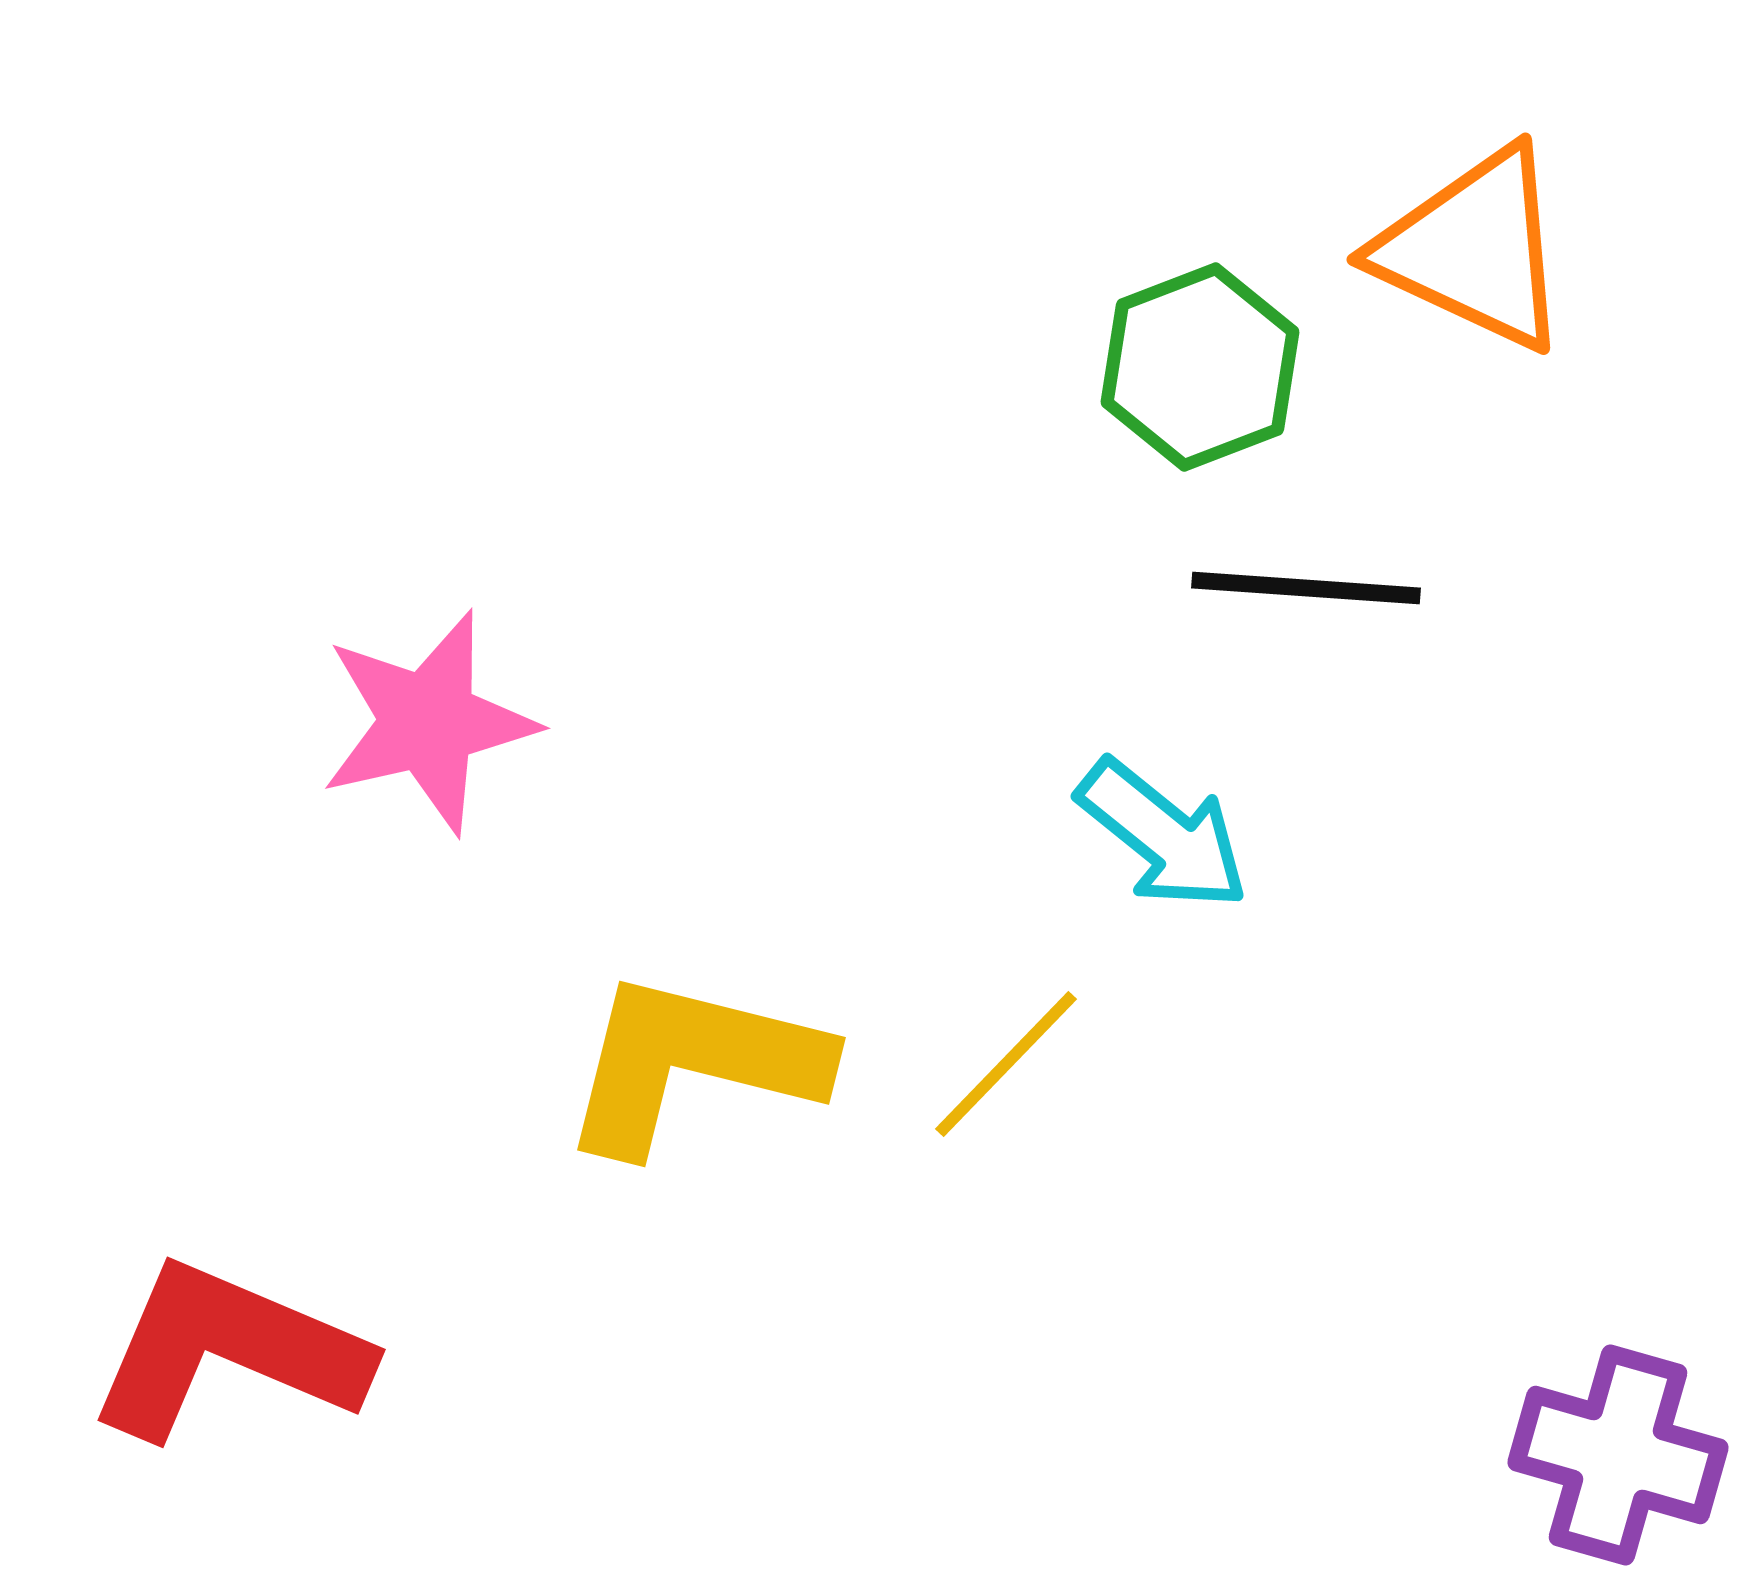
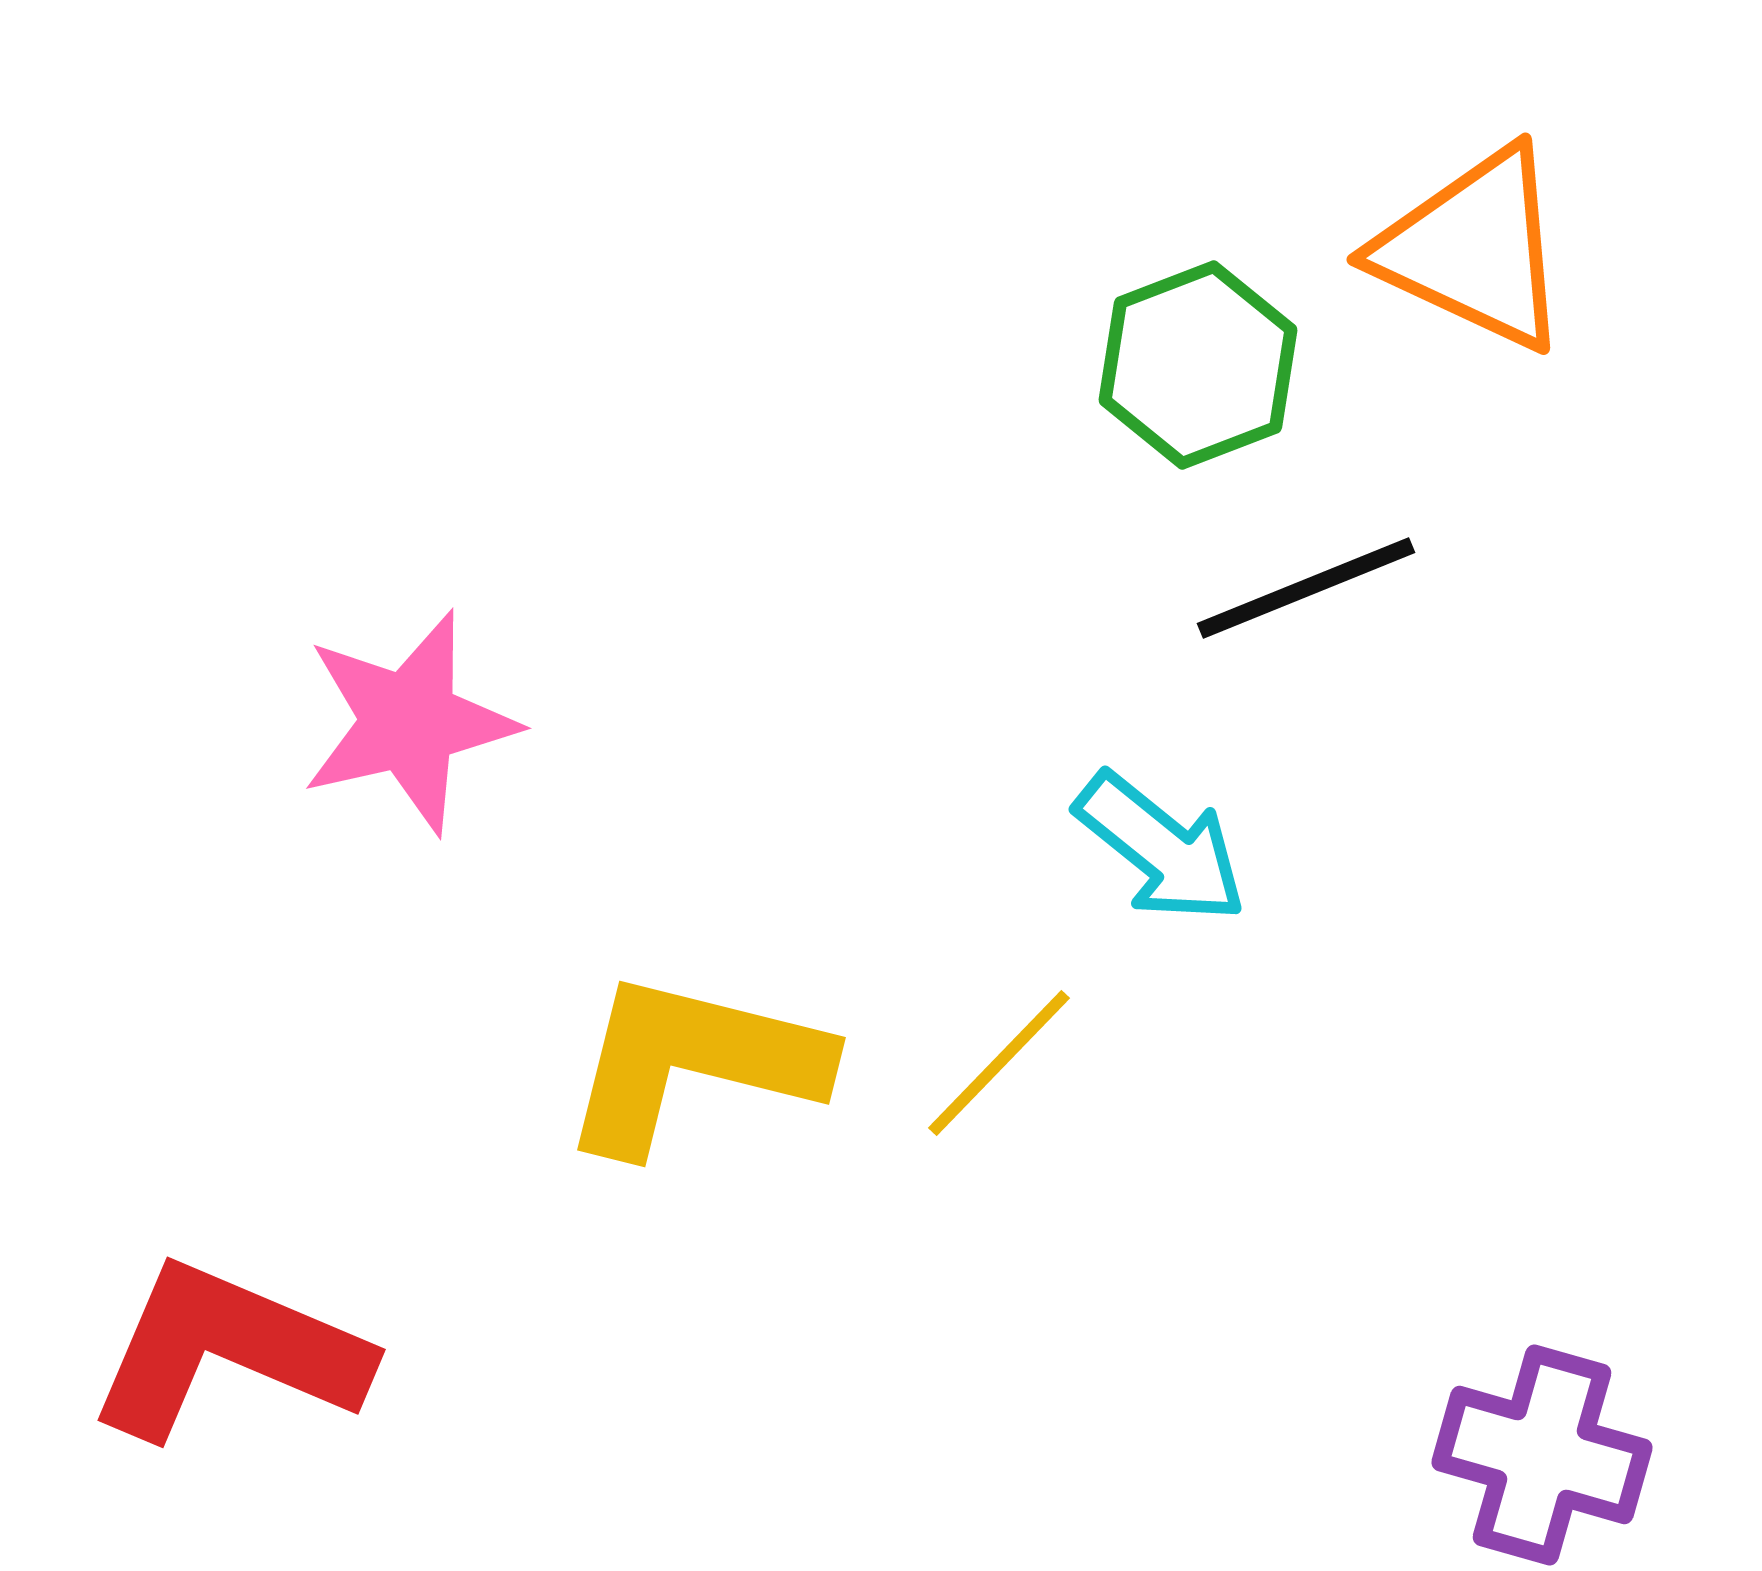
green hexagon: moved 2 px left, 2 px up
black line: rotated 26 degrees counterclockwise
pink star: moved 19 px left
cyan arrow: moved 2 px left, 13 px down
yellow line: moved 7 px left, 1 px up
purple cross: moved 76 px left
